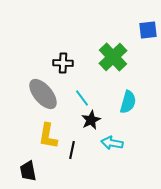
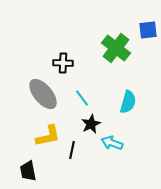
green cross: moved 3 px right, 9 px up; rotated 8 degrees counterclockwise
black star: moved 4 px down
yellow L-shape: rotated 112 degrees counterclockwise
cyan arrow: rotated 10 degrees clockwise
